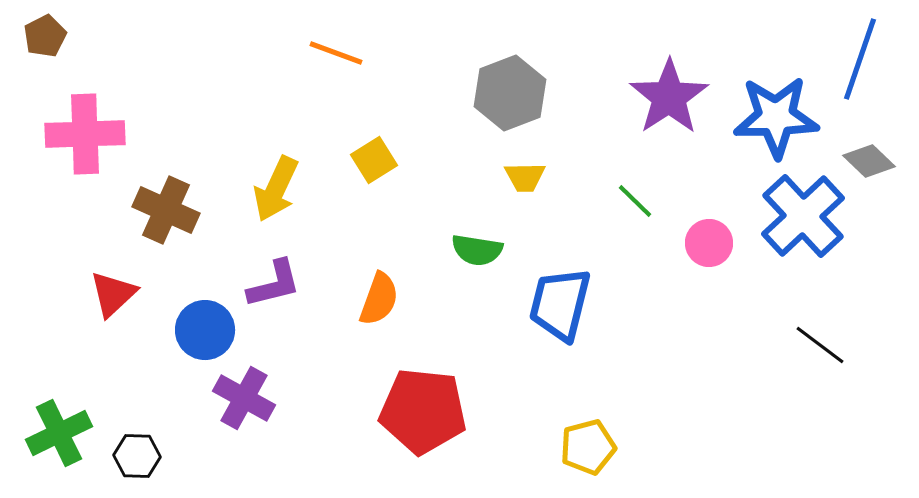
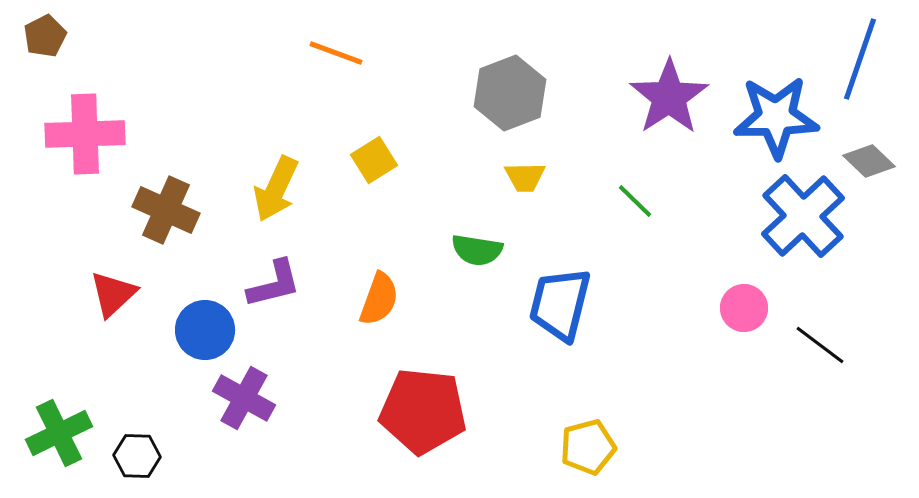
pink circle: moved 35 px right, 65 px down
